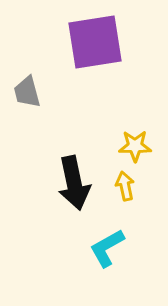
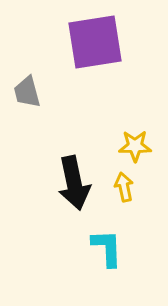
yellow arrow: moved 1 px left, 1 px down
cyan L-shape: rotated 117 degrees clockwise
